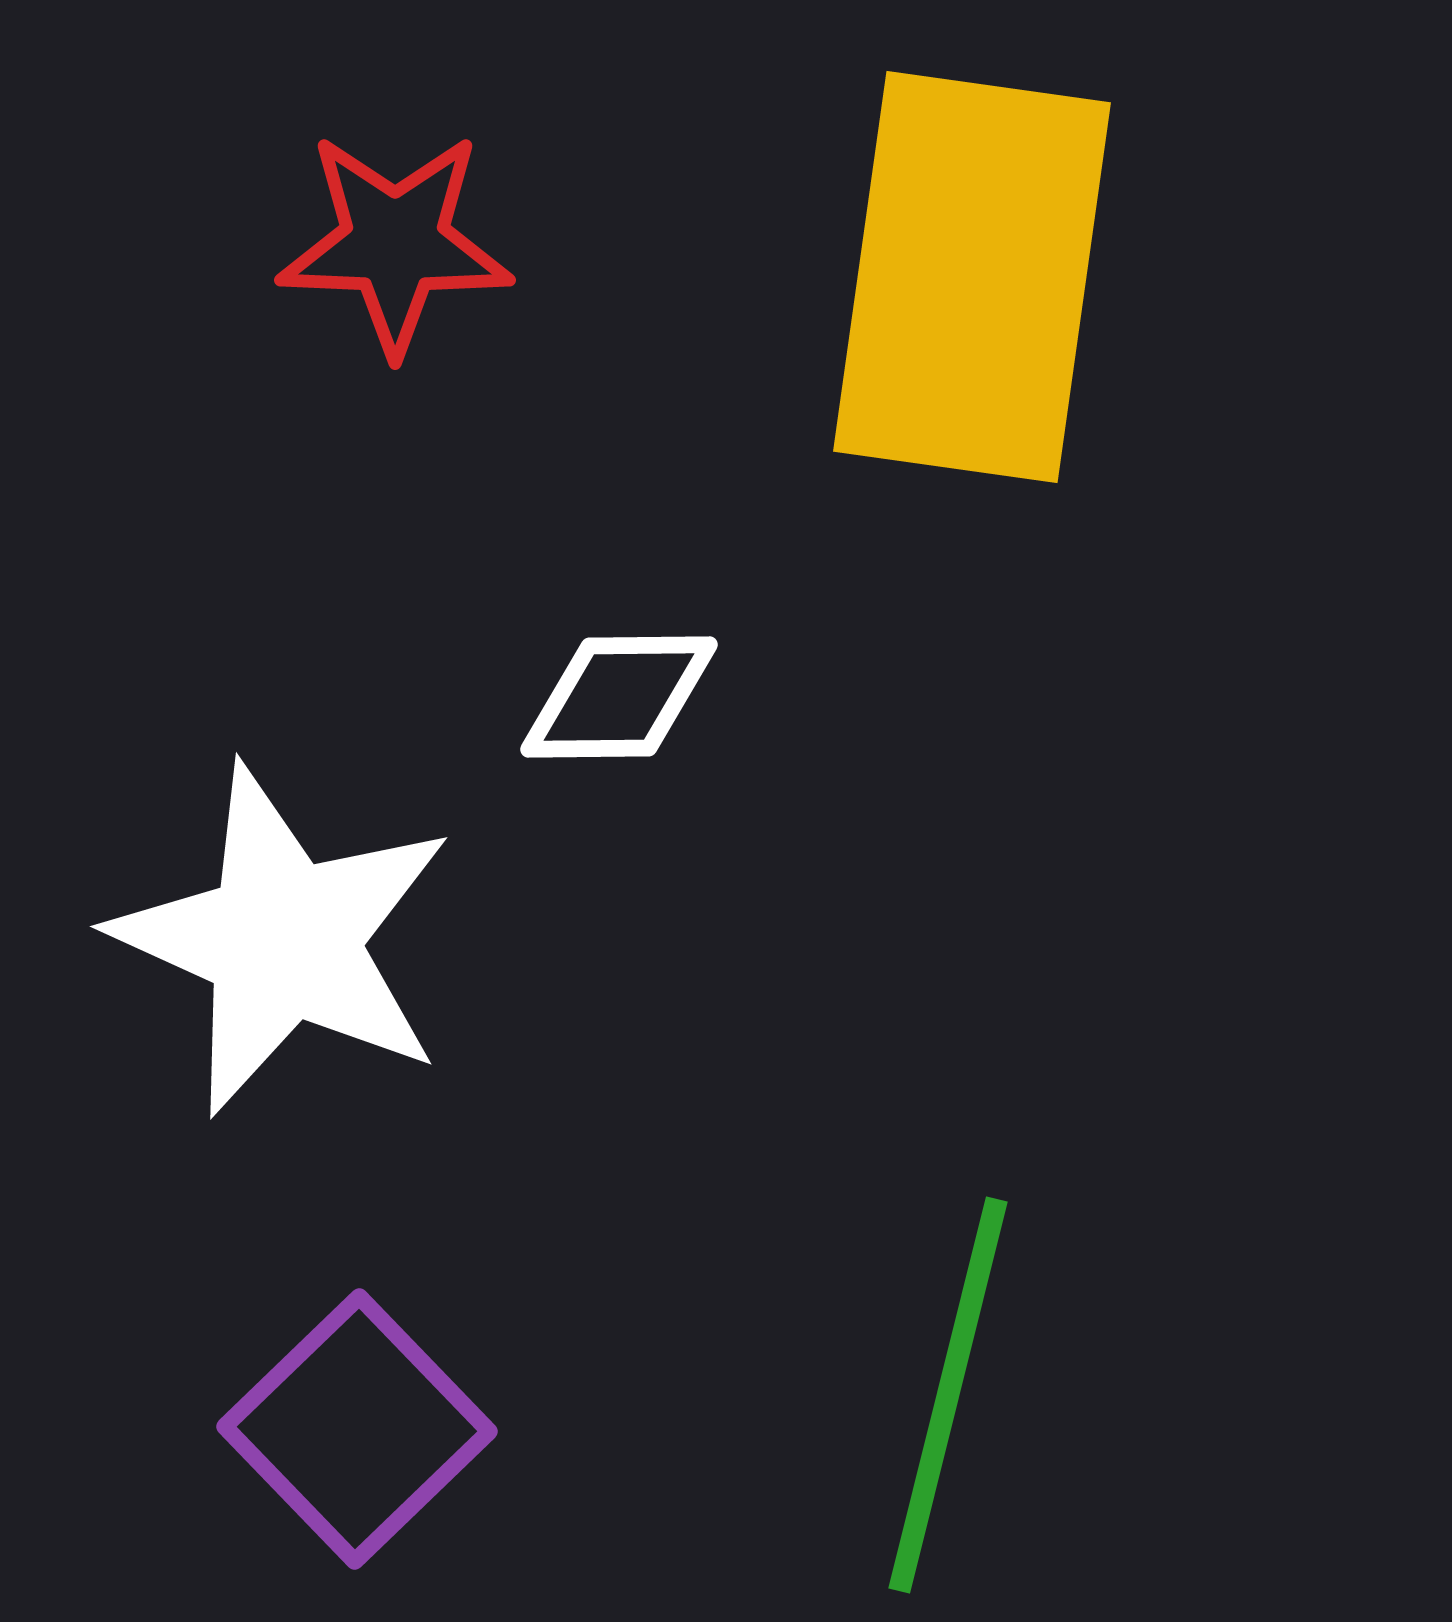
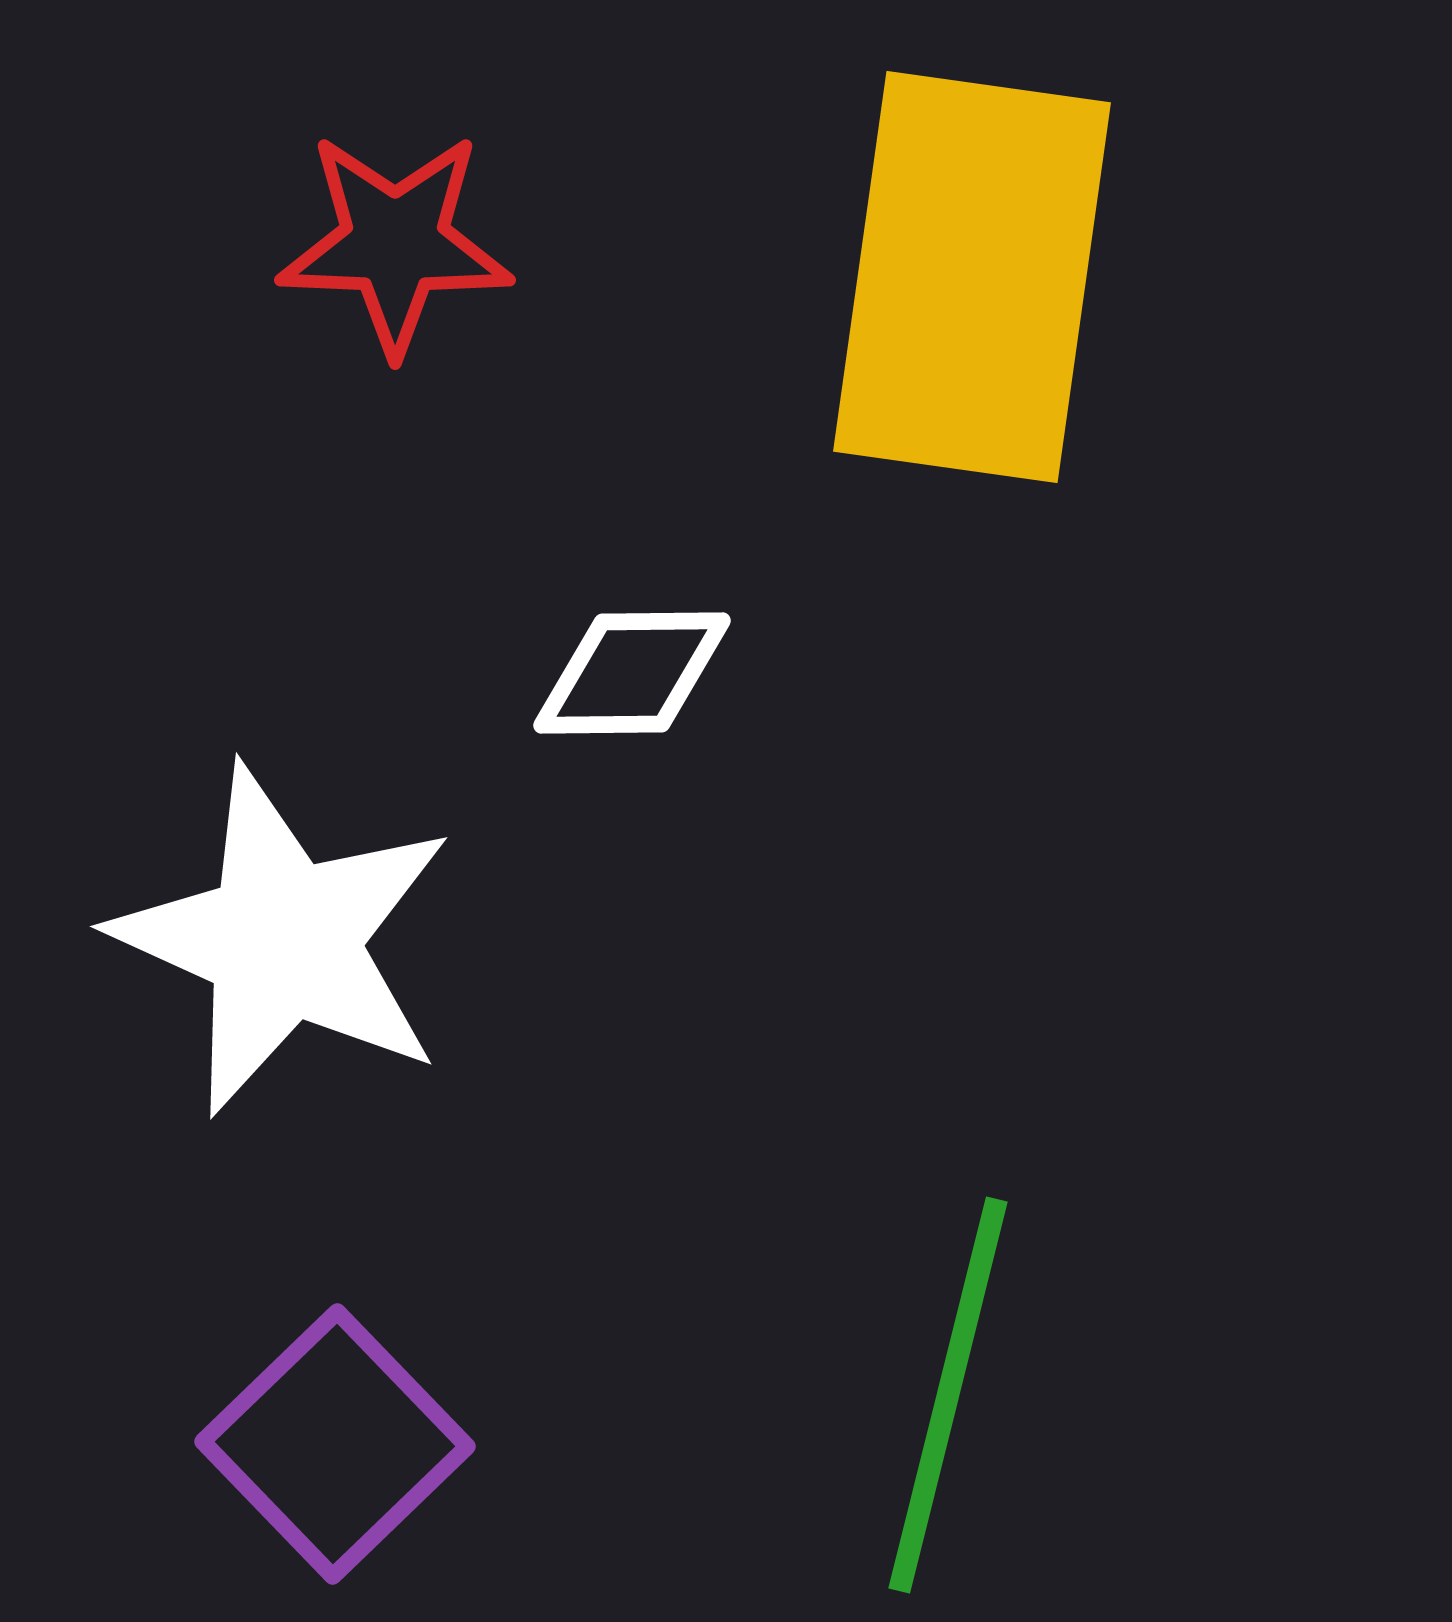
white diamond: moved 13 px right, 24 px up
purple square: moved 22 px left, 15 px down
